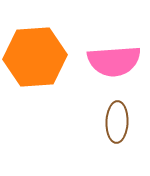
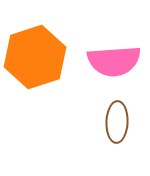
orange hexagon: rotated 14 degrees counterclockwise
